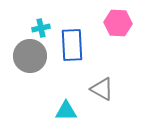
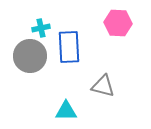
blue rectangle: moved 3 px left, 2 px down
gray triangle: moved 1 px right, 3 px up; rotated 15 degrees counterclockwise
